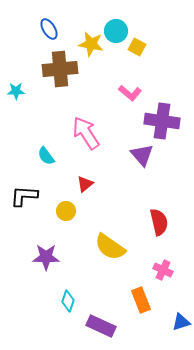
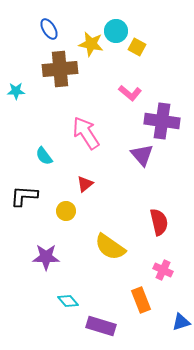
cyan semicircle: moved 2 px left
cyan diamond: rotated 60 degrees counterclockwise
purple rectangle: rotated 8 degrees counterclockwise
